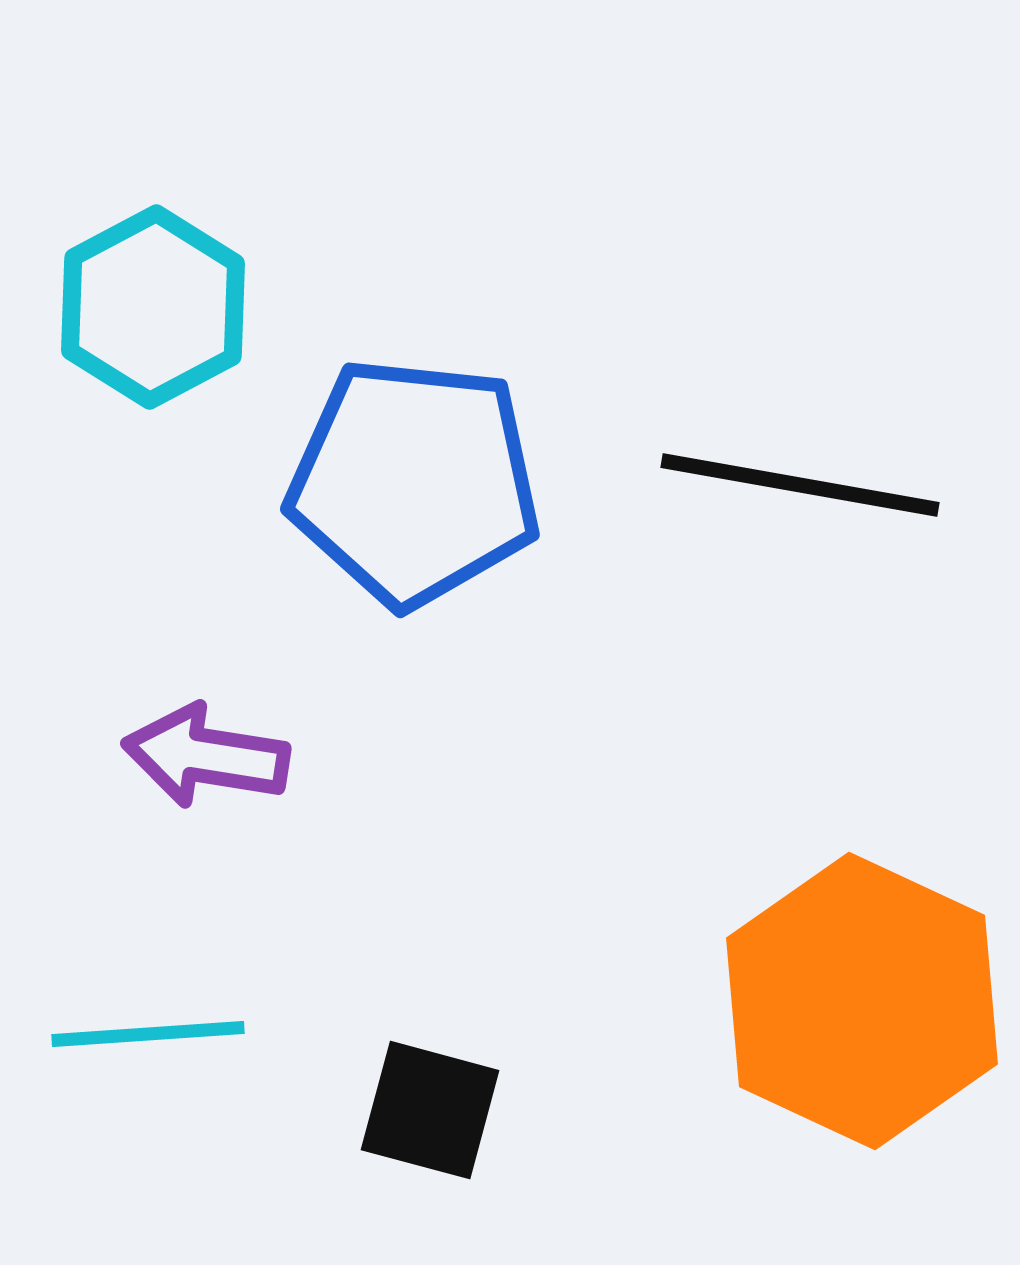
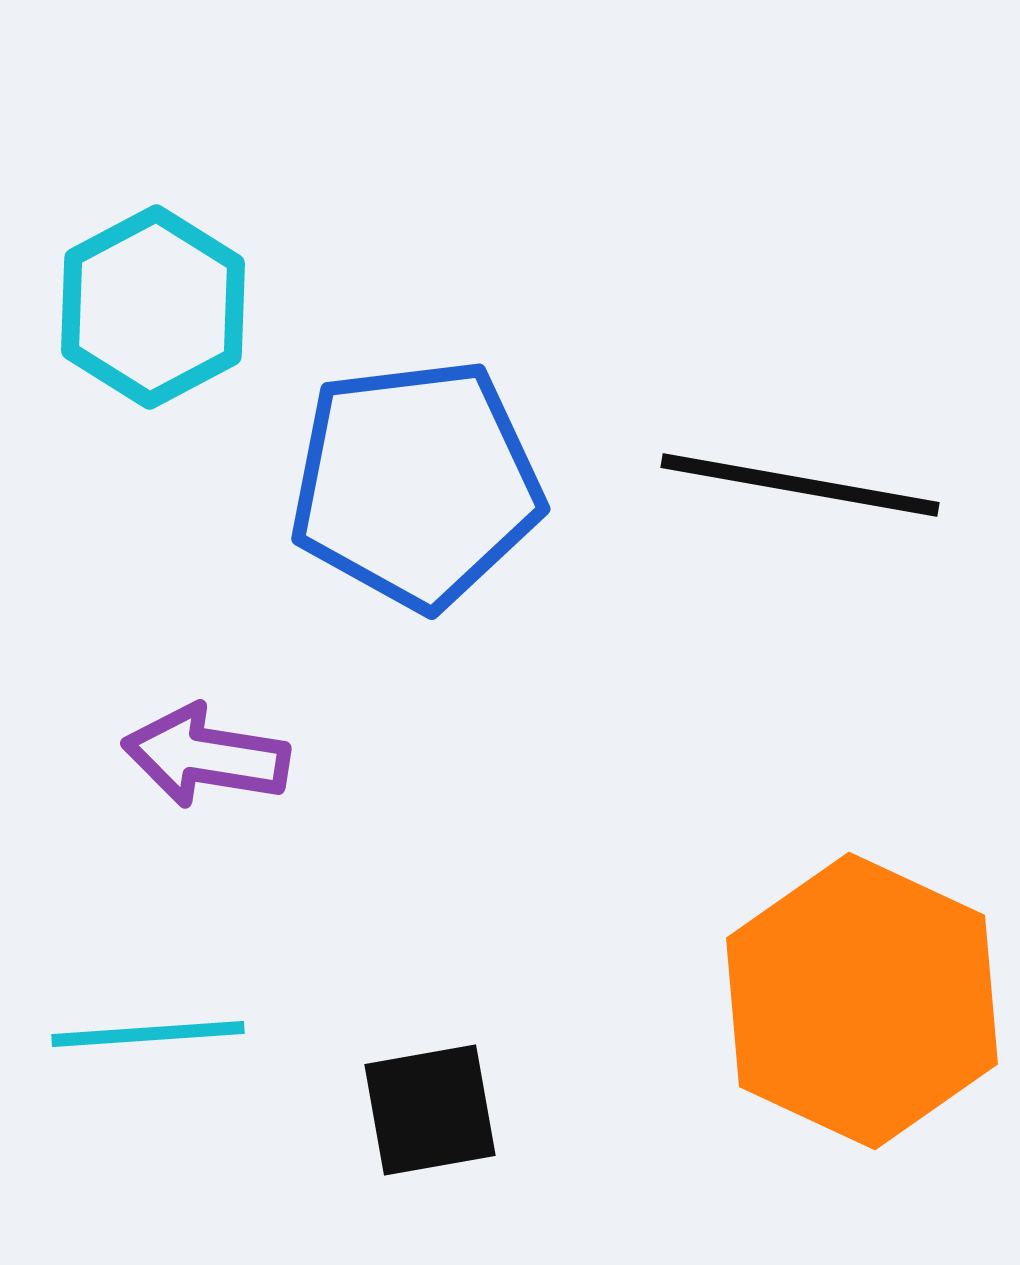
blue pentagon: moved 2 px right, 2 px down; rotated 13 degrees counterclockwise
black square: rotated 25 degrees counterclockwise
